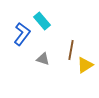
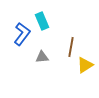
cyan rectangle: rotated 18 degrees clockwise
brown line: moved 3 px up
gray triangle: moved 1 px left, 2 px up; rotated 24 degrees counterclockwise
